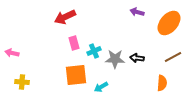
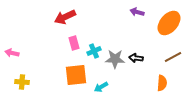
black arrow: moved 1 px left
